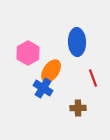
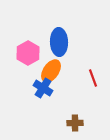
blue ellipse: moved 18 px left
brown cross: moved 3 px left, 15 px down
